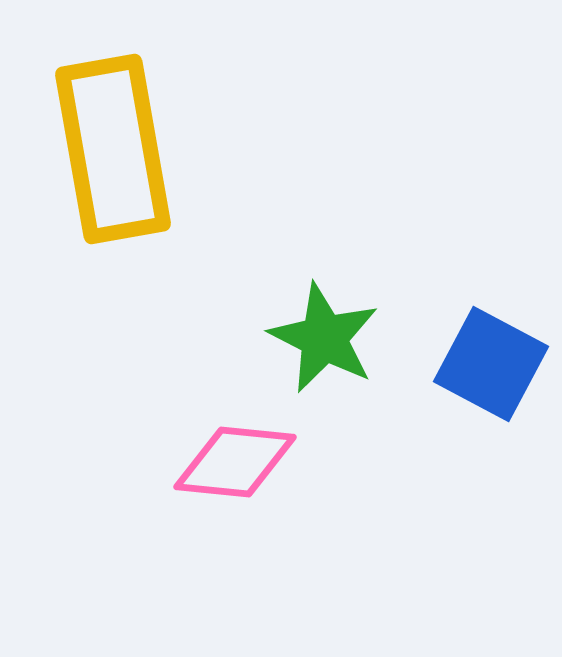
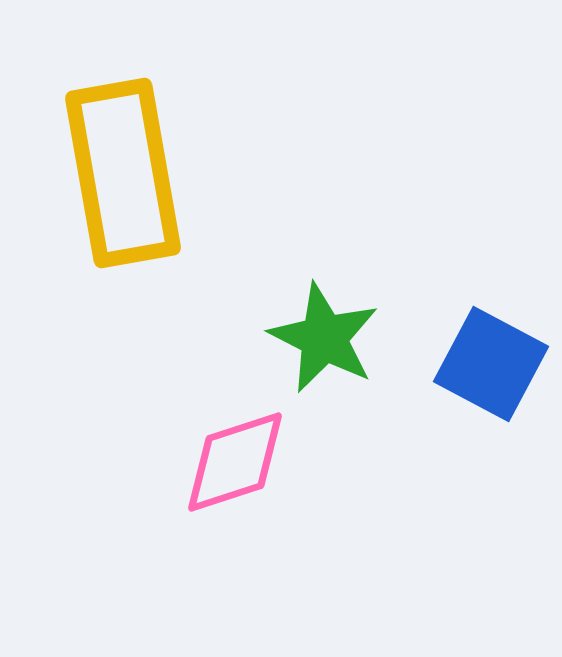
yellow rectangle: moved 10 px right, 24 px down
pink diamond: rotated 24 degrees counterclockwise
